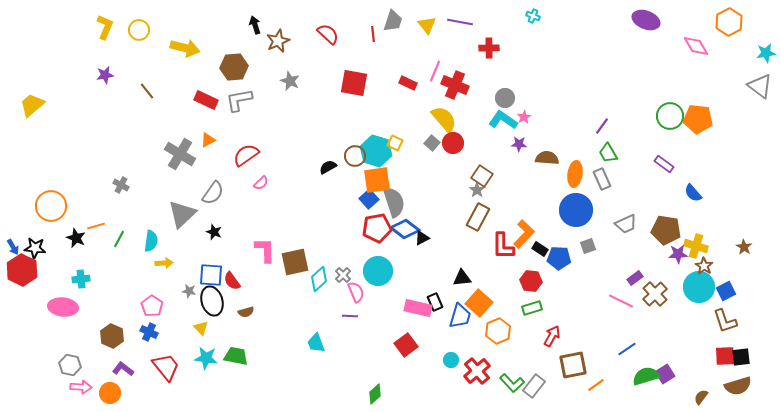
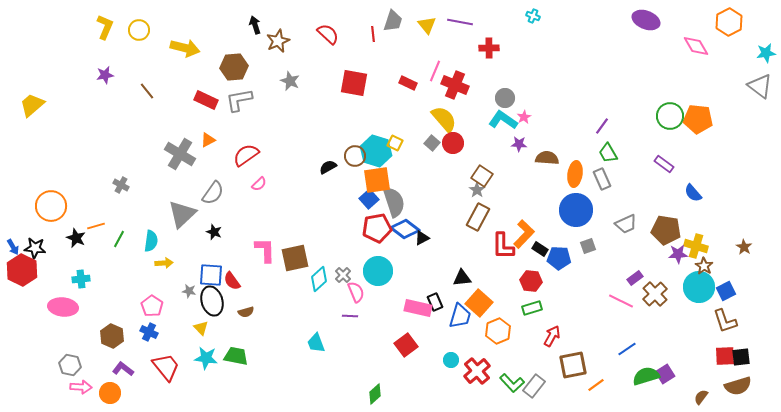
pink semicircle at (261, 183): moved 2 px left, 1 px down
brown square at (295, 262): moved 4 px up
